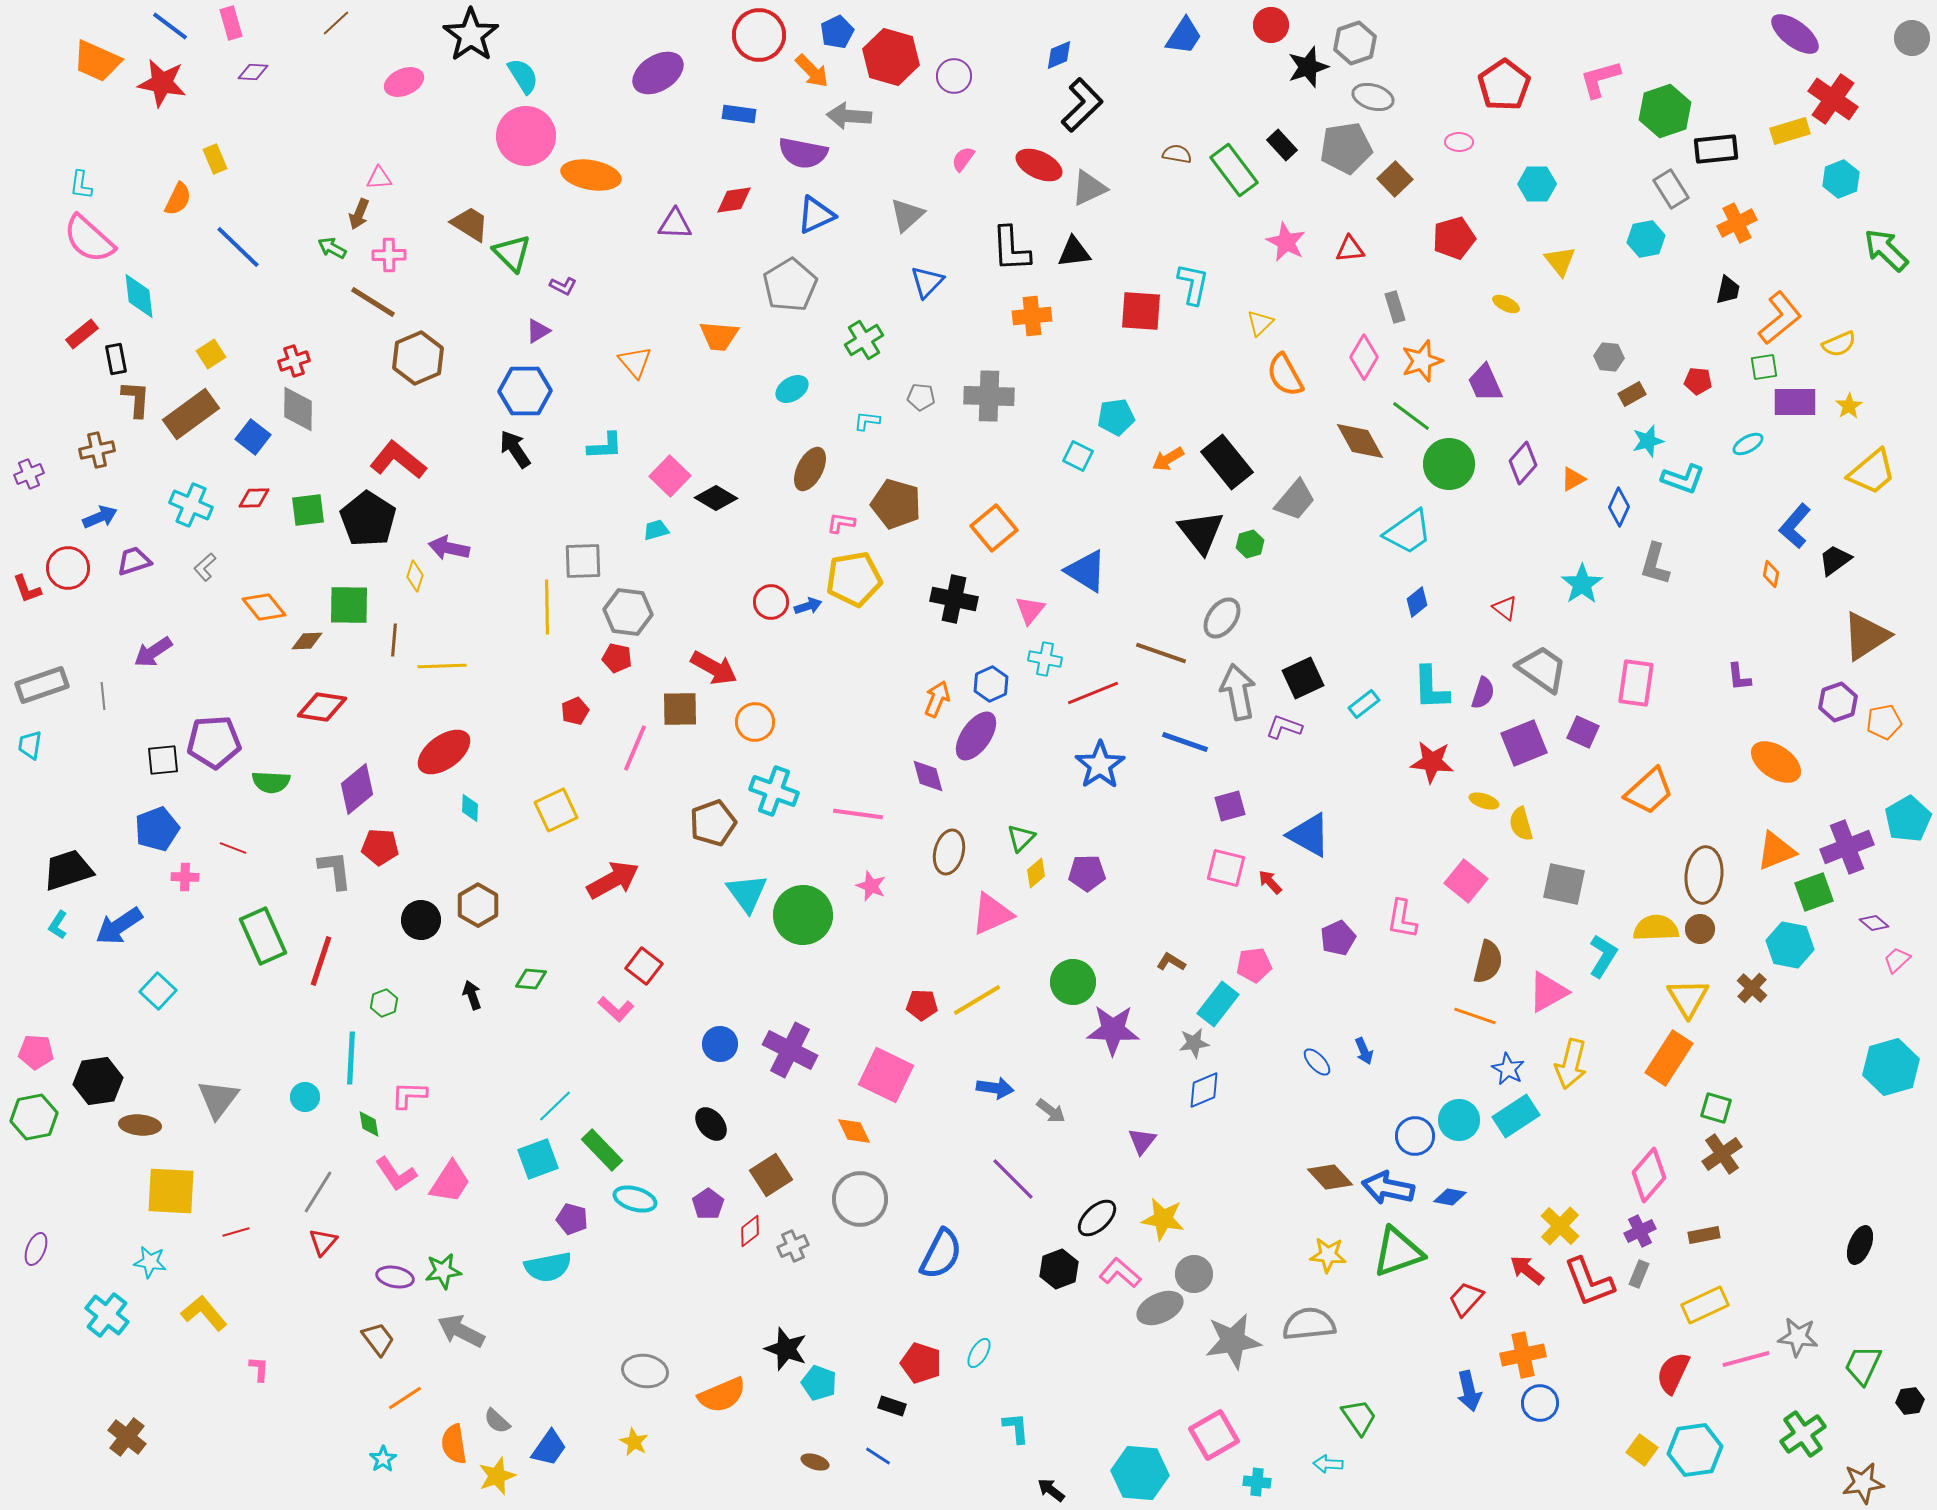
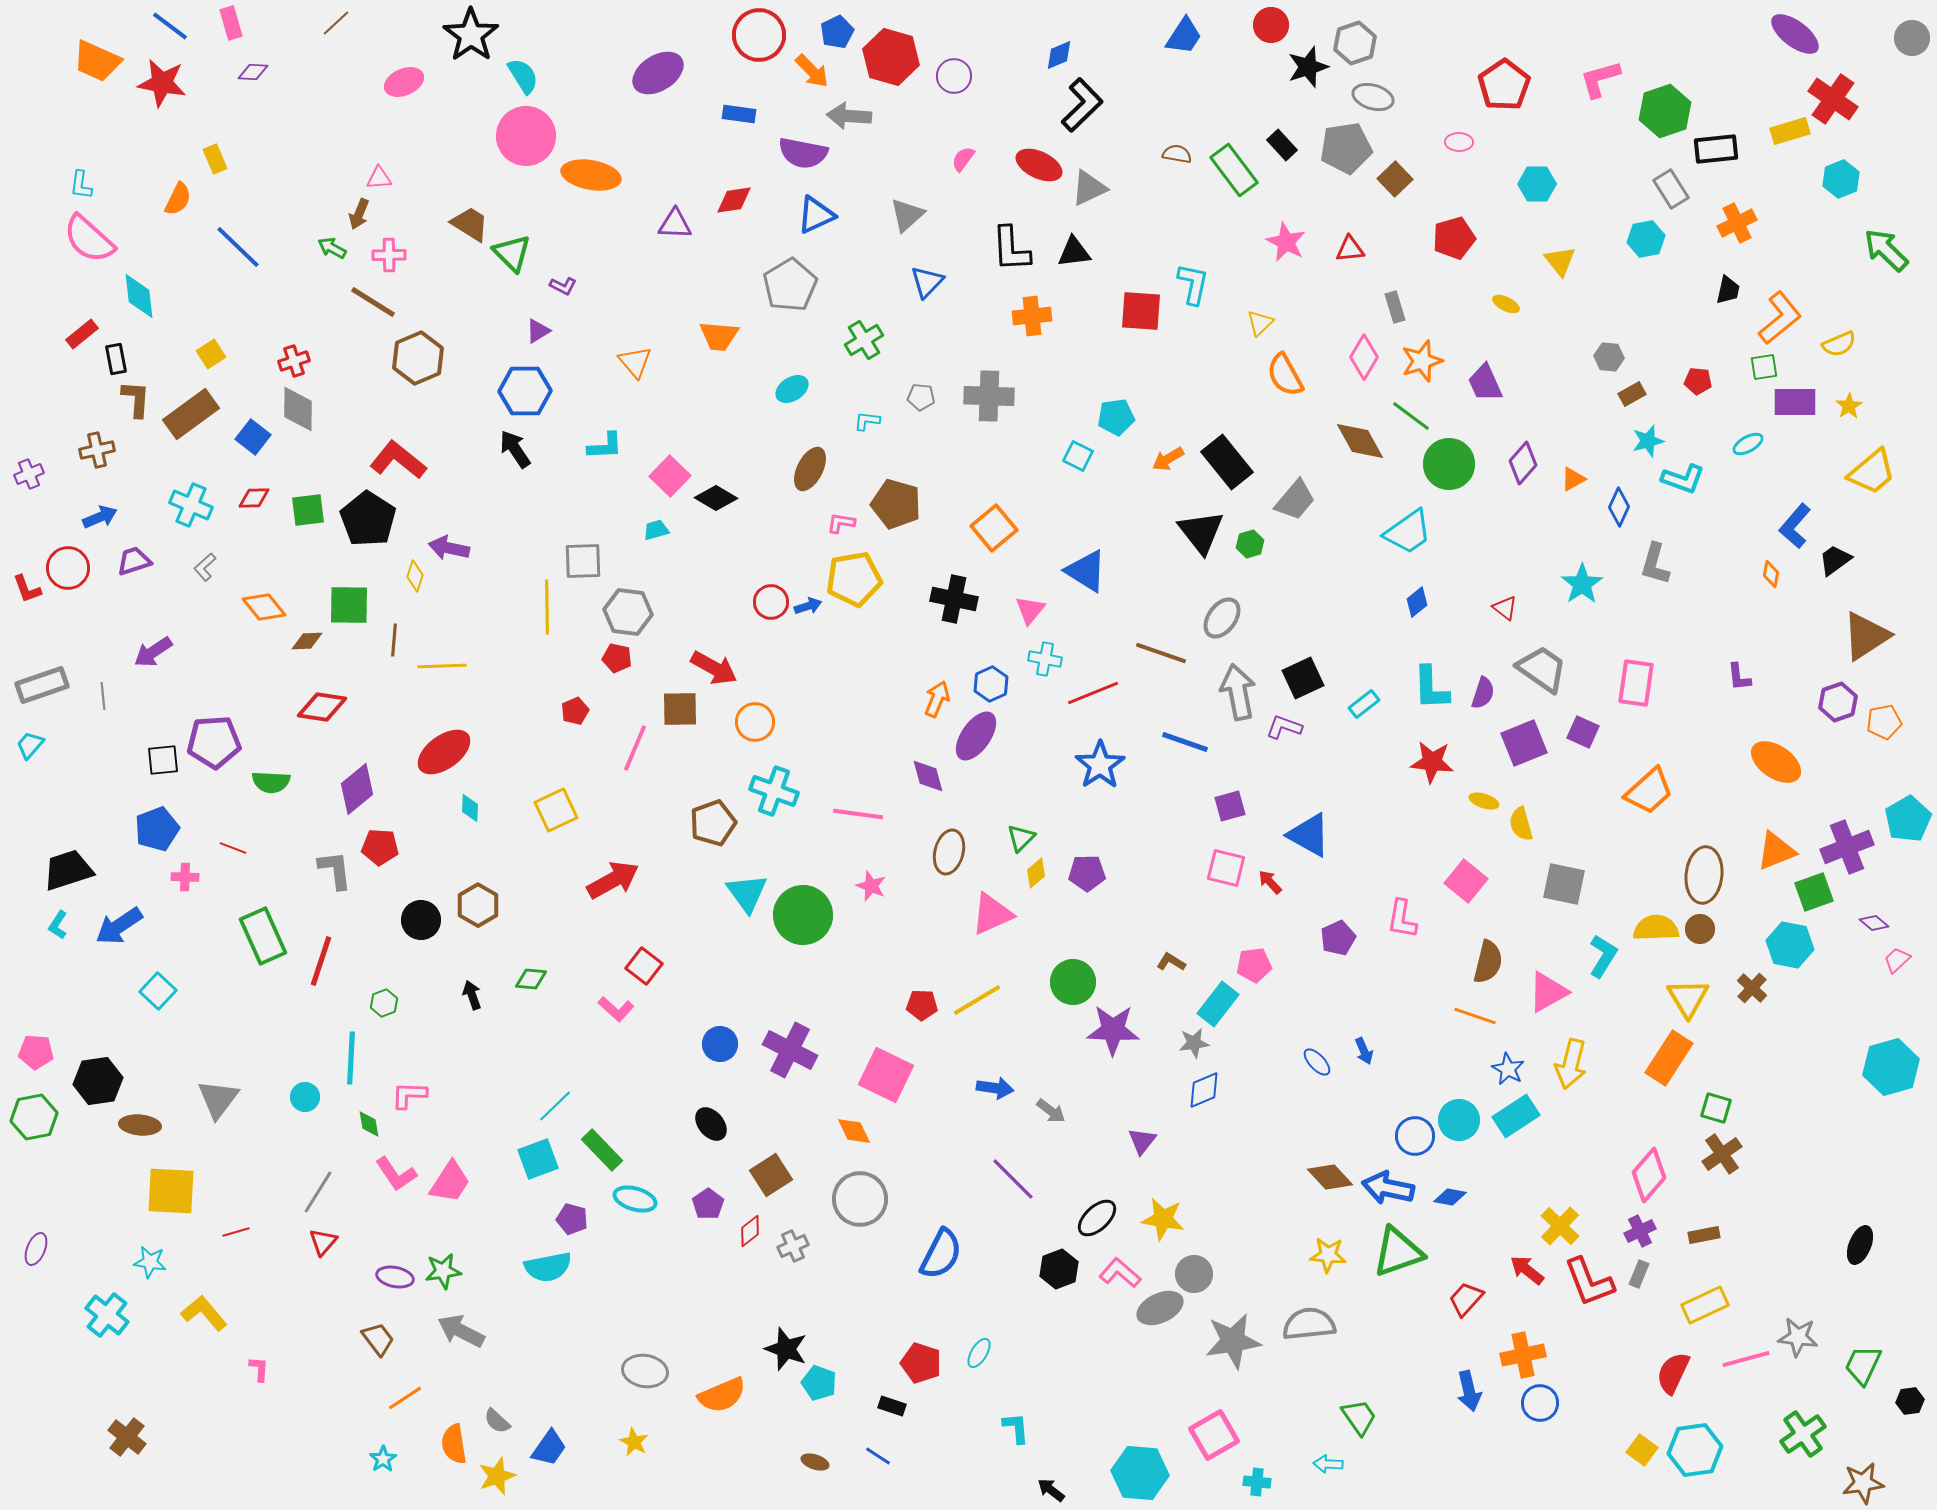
cyan trapezoid at (30, 745): rotated 32 degrees clockwise
